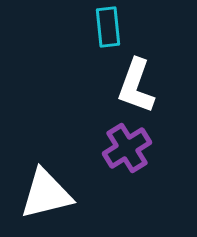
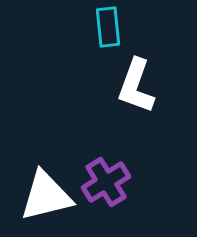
purple cross: moved 21 px left, 34 px down
white triangle: moved 2 px down
